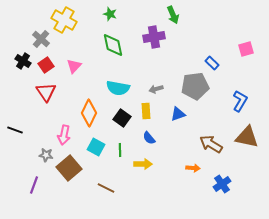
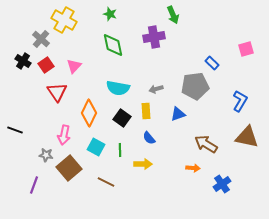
red triangle: moved 11 px right
brown arrow: moved 5 px left
brown line: moved 6 px up
